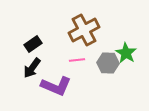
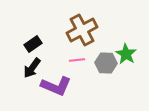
brown cross: moved 2 px left
green star: moved 1 px down
gray hexagon: moved 2 px left
